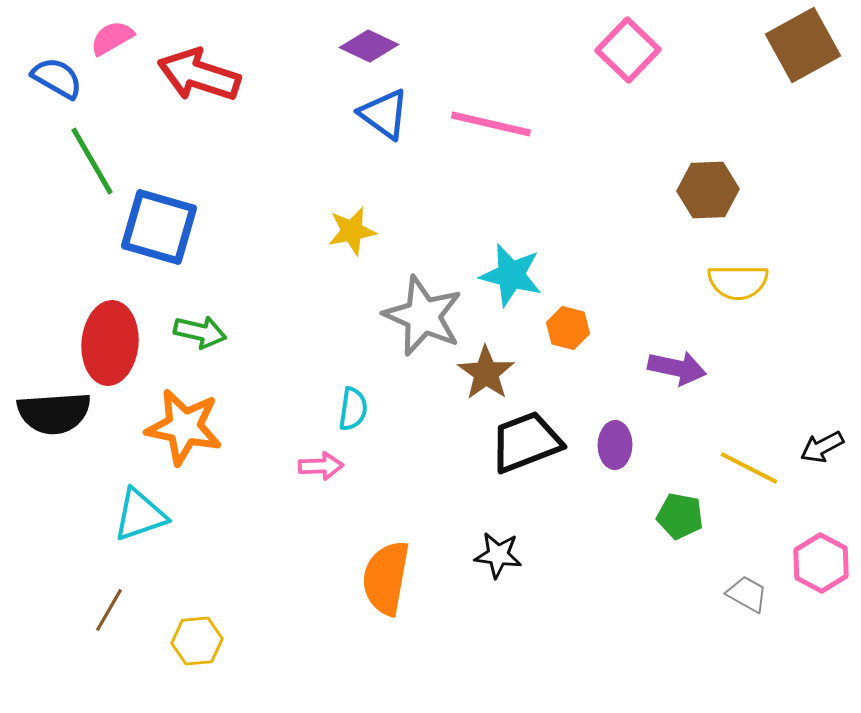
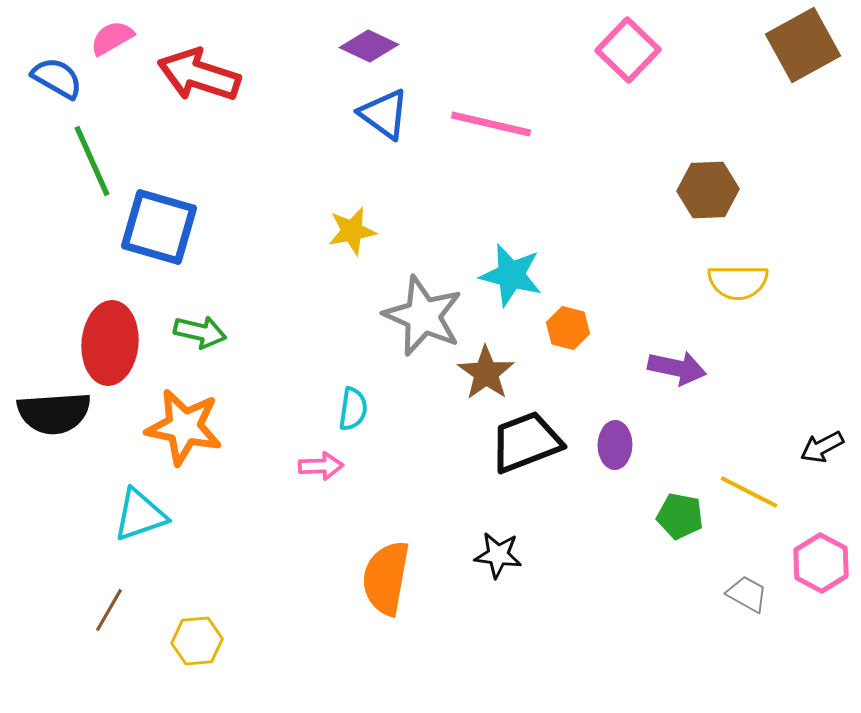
green line: rotated 6 degrees clockwise
yellow line: moved 24 px down
